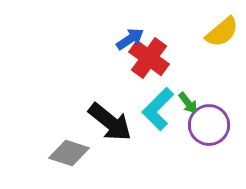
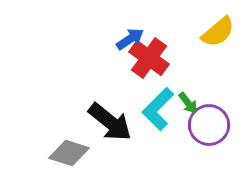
yellow semicircle: moved 4 px left
